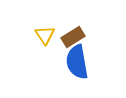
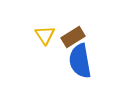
blue semicircle: moved 3 px right, 1 px up
